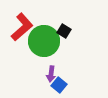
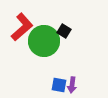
purple arrow: moved 21 px right, 11 px down
blue square: rotated 28 degrees counterclockwise
